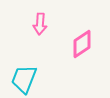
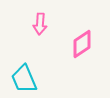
cyan trapezoid: rotated 44 degrees counterclockwise
